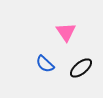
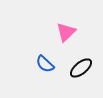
pink triangle: rotated 20 degrees clockwise
